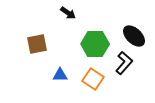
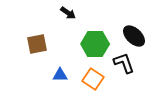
black L-shape: rotated 60 degrees counterclockwise
